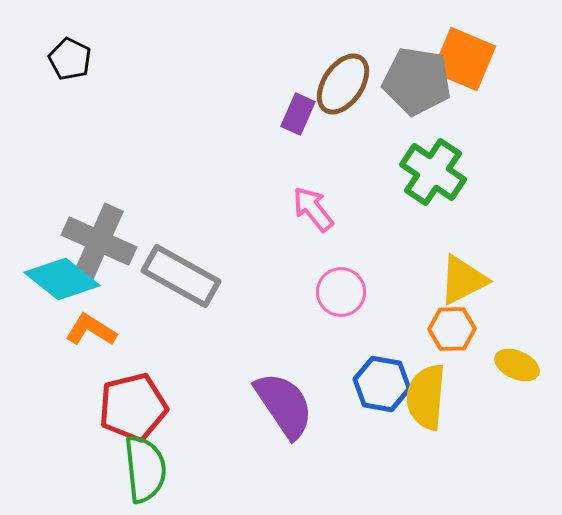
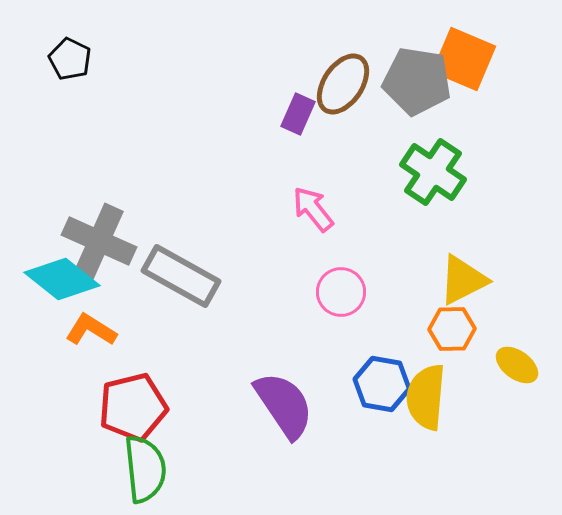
yellow ellipse: rotated 12 degrees clockwise
